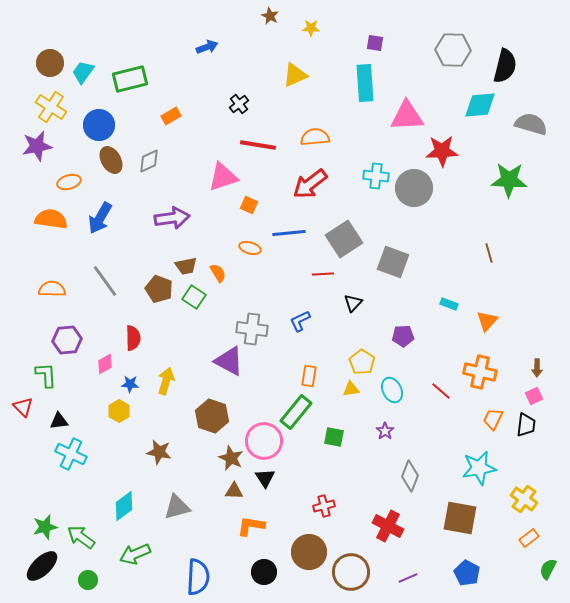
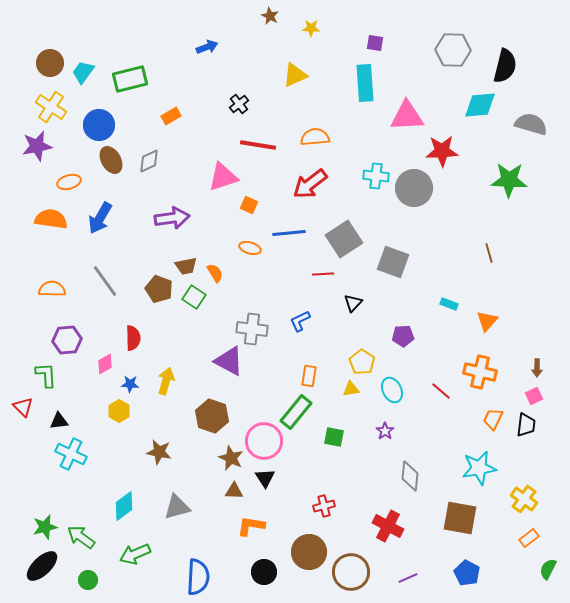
orange semicircle at (218, 273): moved 3 px left
gray diamond at (410, 476): rotated 16 degrees counterclockwise
